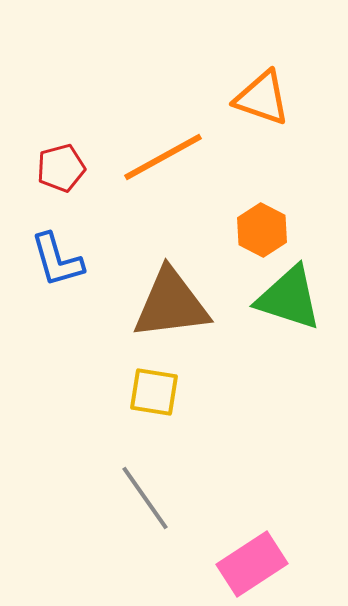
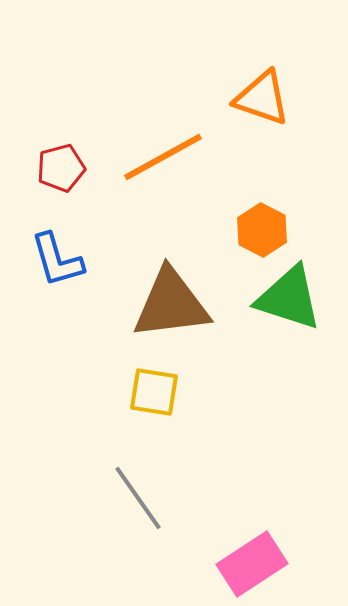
gray line: moved 7 px left
